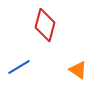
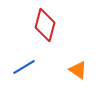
blue line: moved 5 px right
